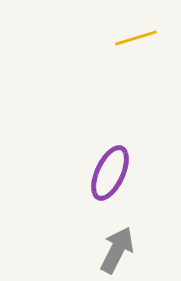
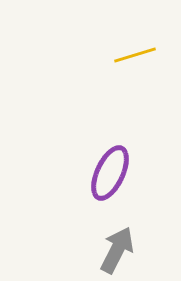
yellow line: moved 1 px left, 17 px down
